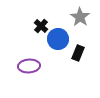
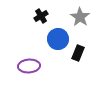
black cross: moved 10 px up; rotated 16 degrees clockwise
